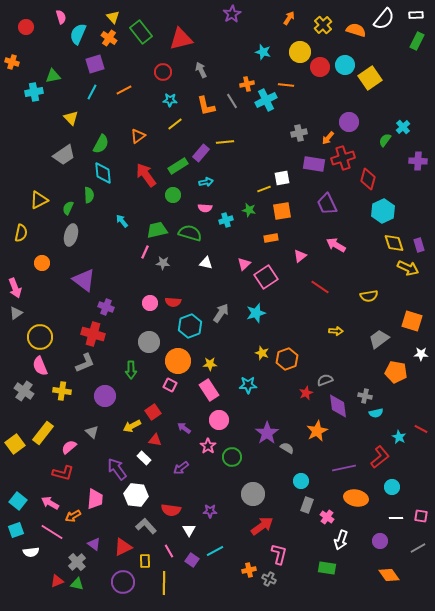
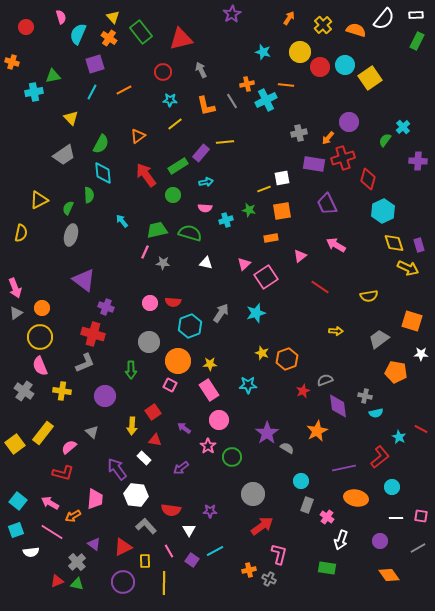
orange circle at (42, 263): moved 45 px down
red star at (306, 393): moved 3 px left, 2 px up
yellow arrow at (132, 426): rotated 60 degrees counterclockwise
